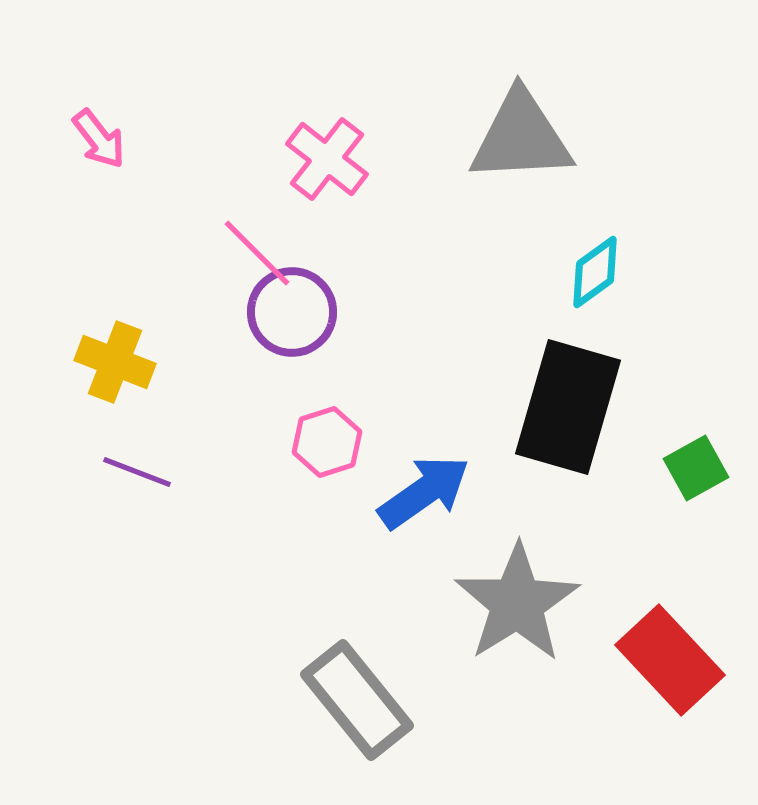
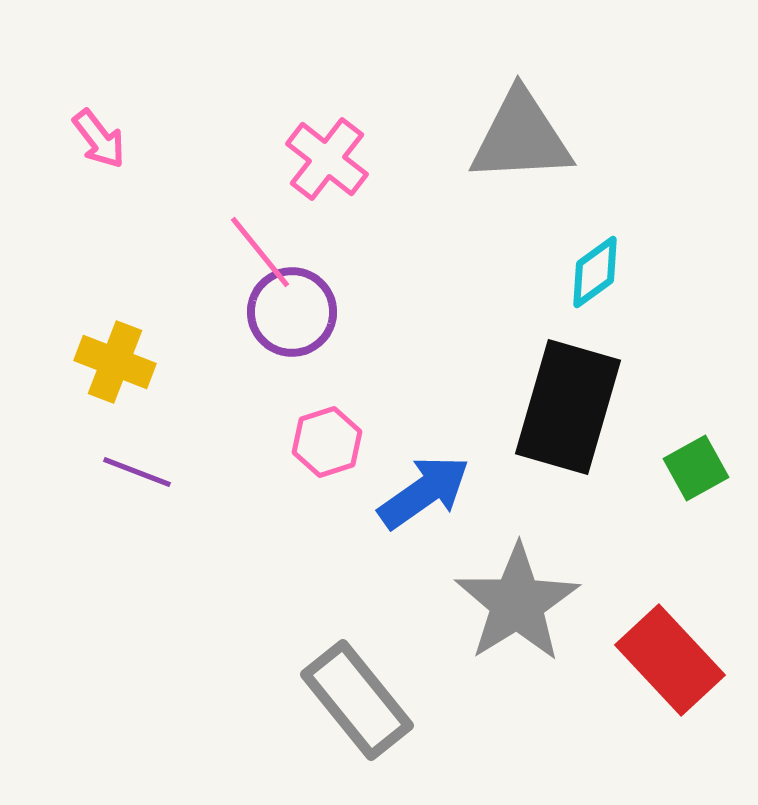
pink line: moved 3 px right, 1 px up; rotated 6 degrees clockwise
